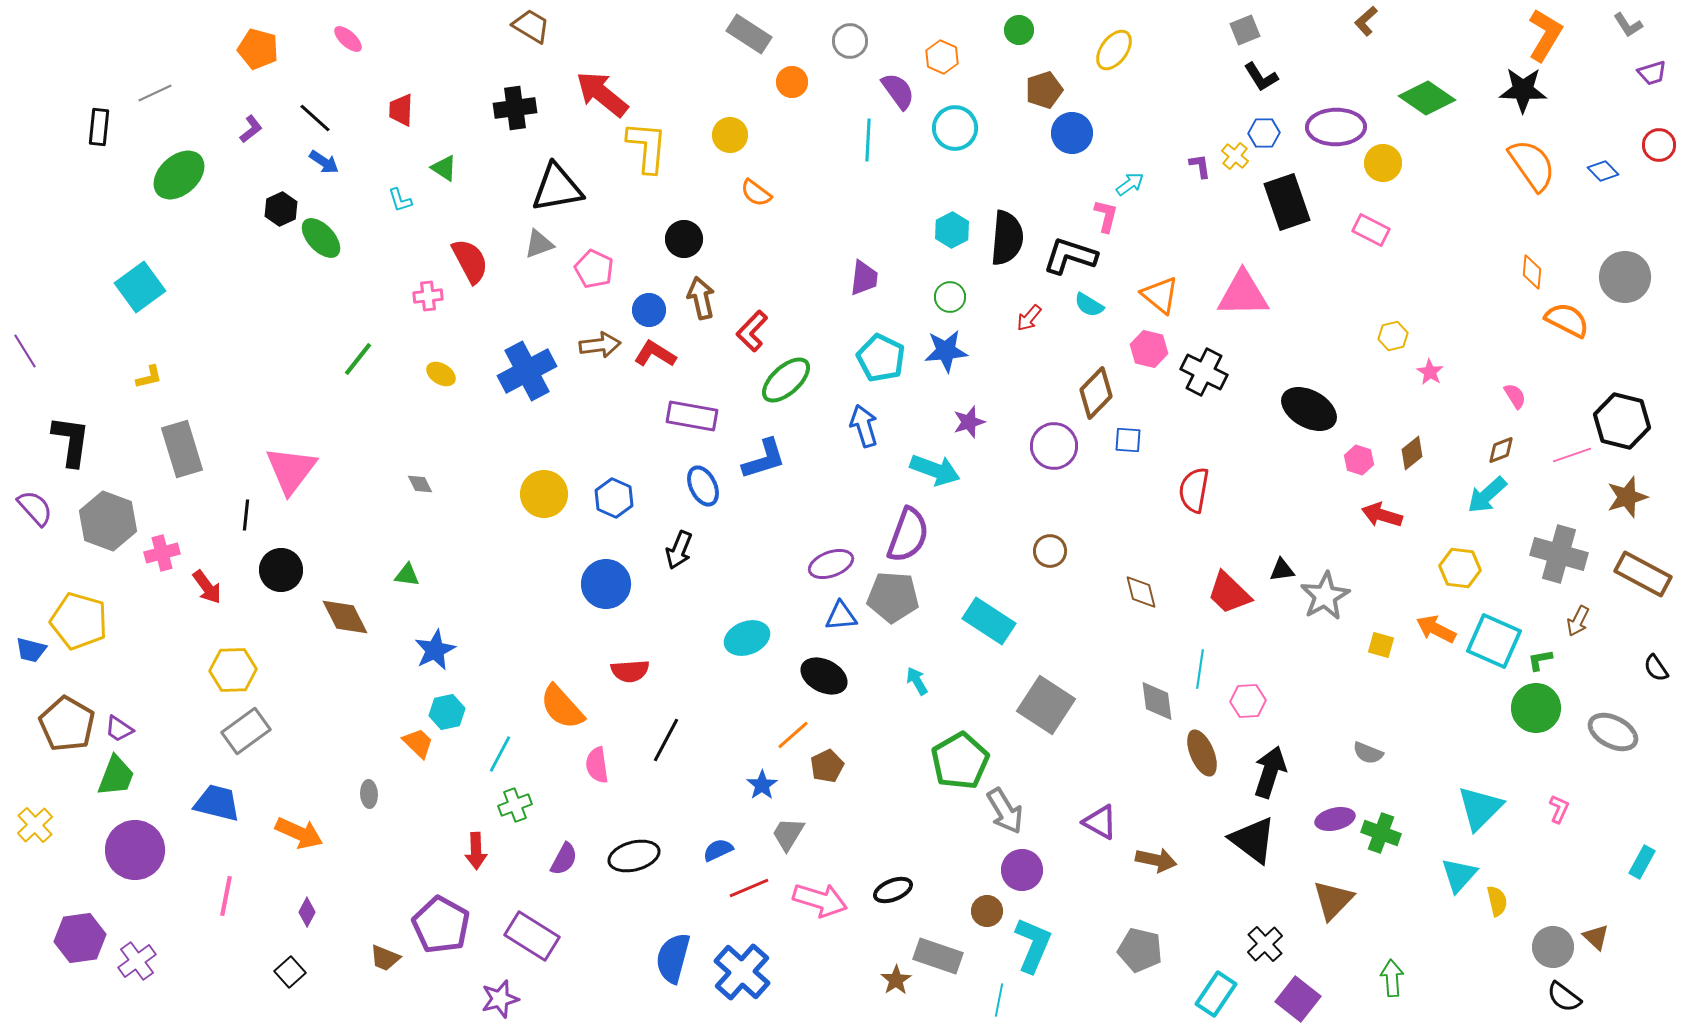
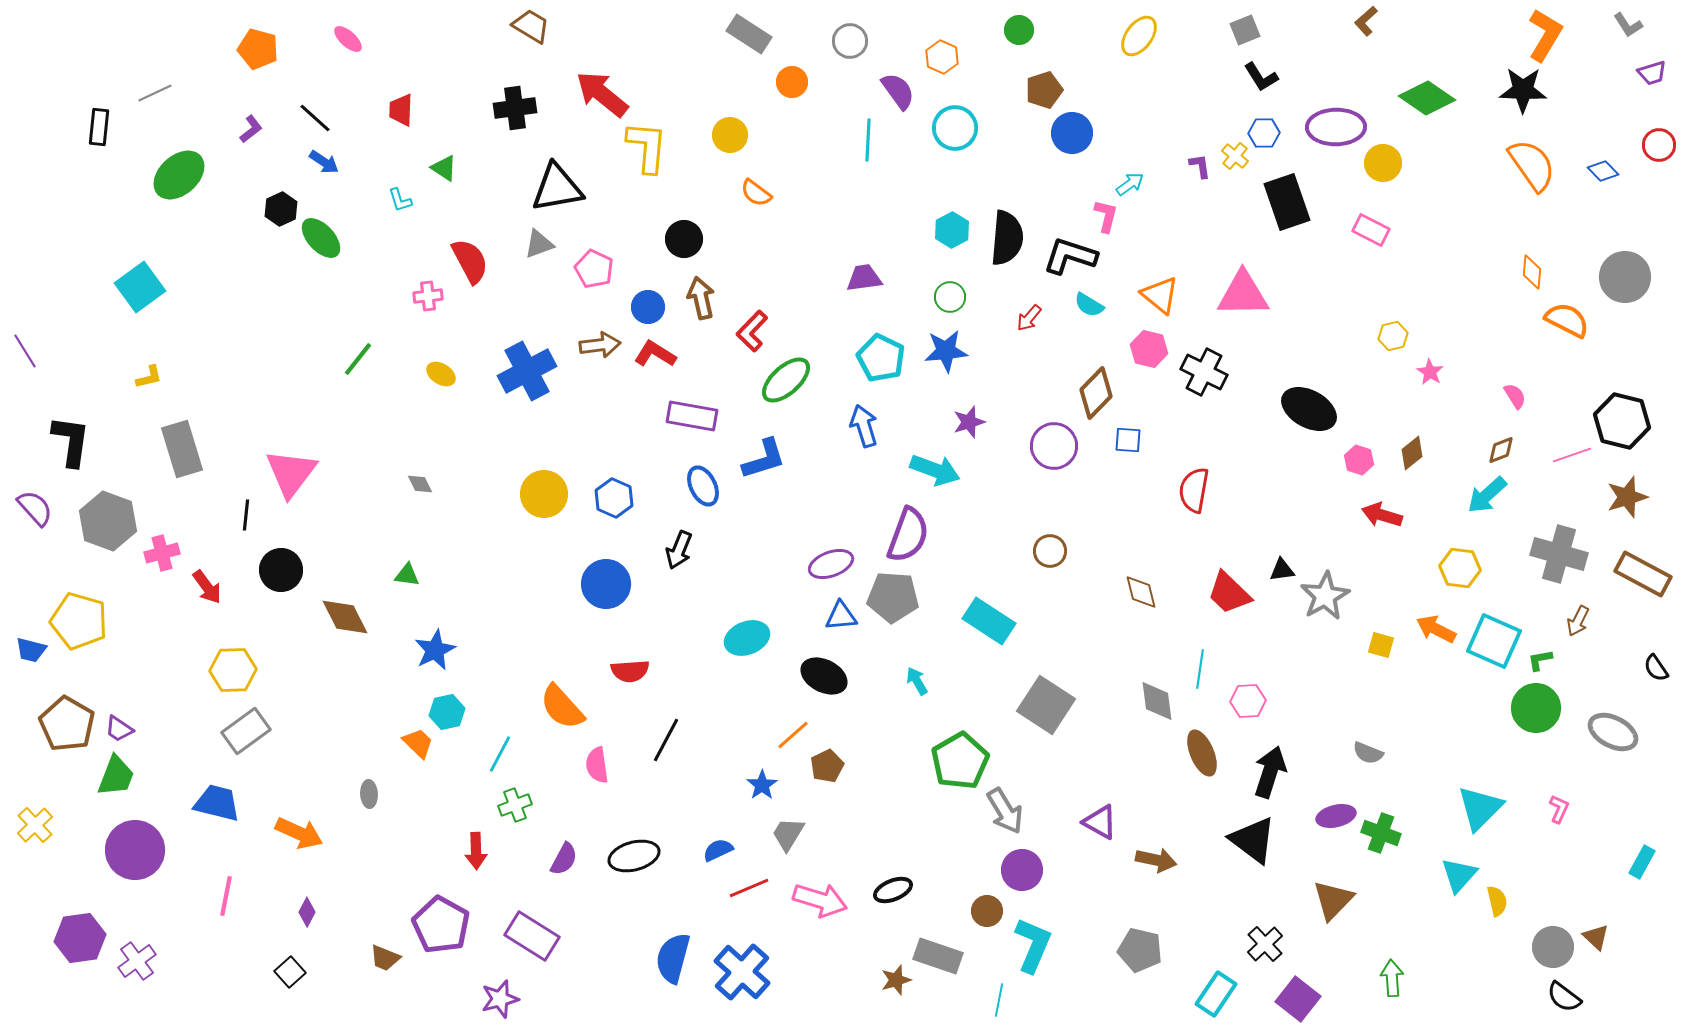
yellow ellipse at (1114, 50): moved 25 px right, 14 px up
purple trapezoid at (864, 278): rotated 105 degrees counterclockwise
blue circle at (649, 310): moved 1 px left, 3 px up
pink triangle at (291, 470): moved 3 px down
purple ellipse at (1335, 819): moved 1 px right, 3 px up
brown star at (896, 980): rotated 16 degrees clockwise
